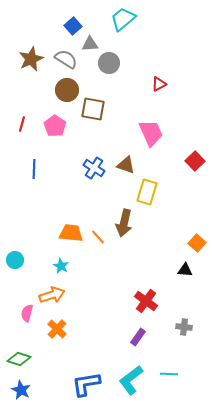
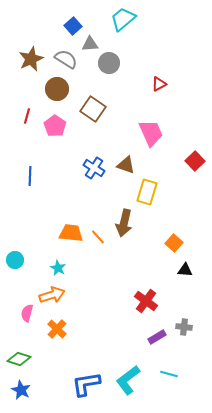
brown circle: moved 10 px left, 1 px up
brown square: rotated 25 degrees clockwise
red line: moved 5 px right, 8 px up
blue line: moved 4 px left, 7 px down
orange square: moved 23 px left
cyan star: moved 3 px left, 2 px down
purple rectangle: moved 19 px right; rotated 24 degrees clockwise
cyan line: rotated 12 degrees clockwise
cyan L-shape: moved 3 px left
